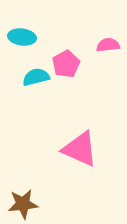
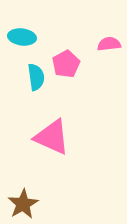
pink semicircle: moved 1 px right, 1 px up
cyan semicircle: rotated 96 degrees clockwise
pink triangle: moved 28 px left, 12 px up
brown star: rotated 24 degrees counterclockwise
